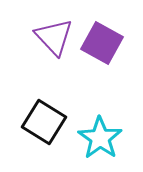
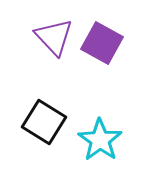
cyan star: moved 2 px down
